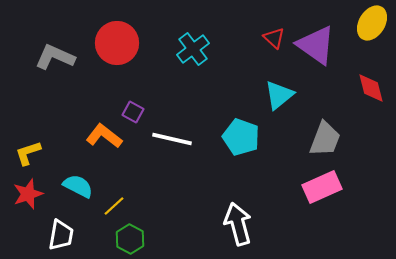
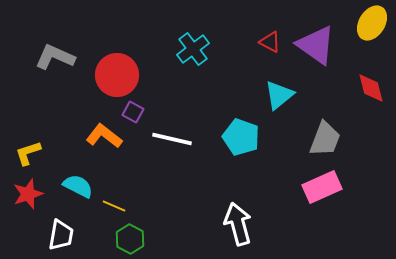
red triangle: moved 4 px left, 4 px down; rotated 15 degrees counterclockwise
red circle: moved 32 px down
yellow line: rotated 65 degrees clockwise
